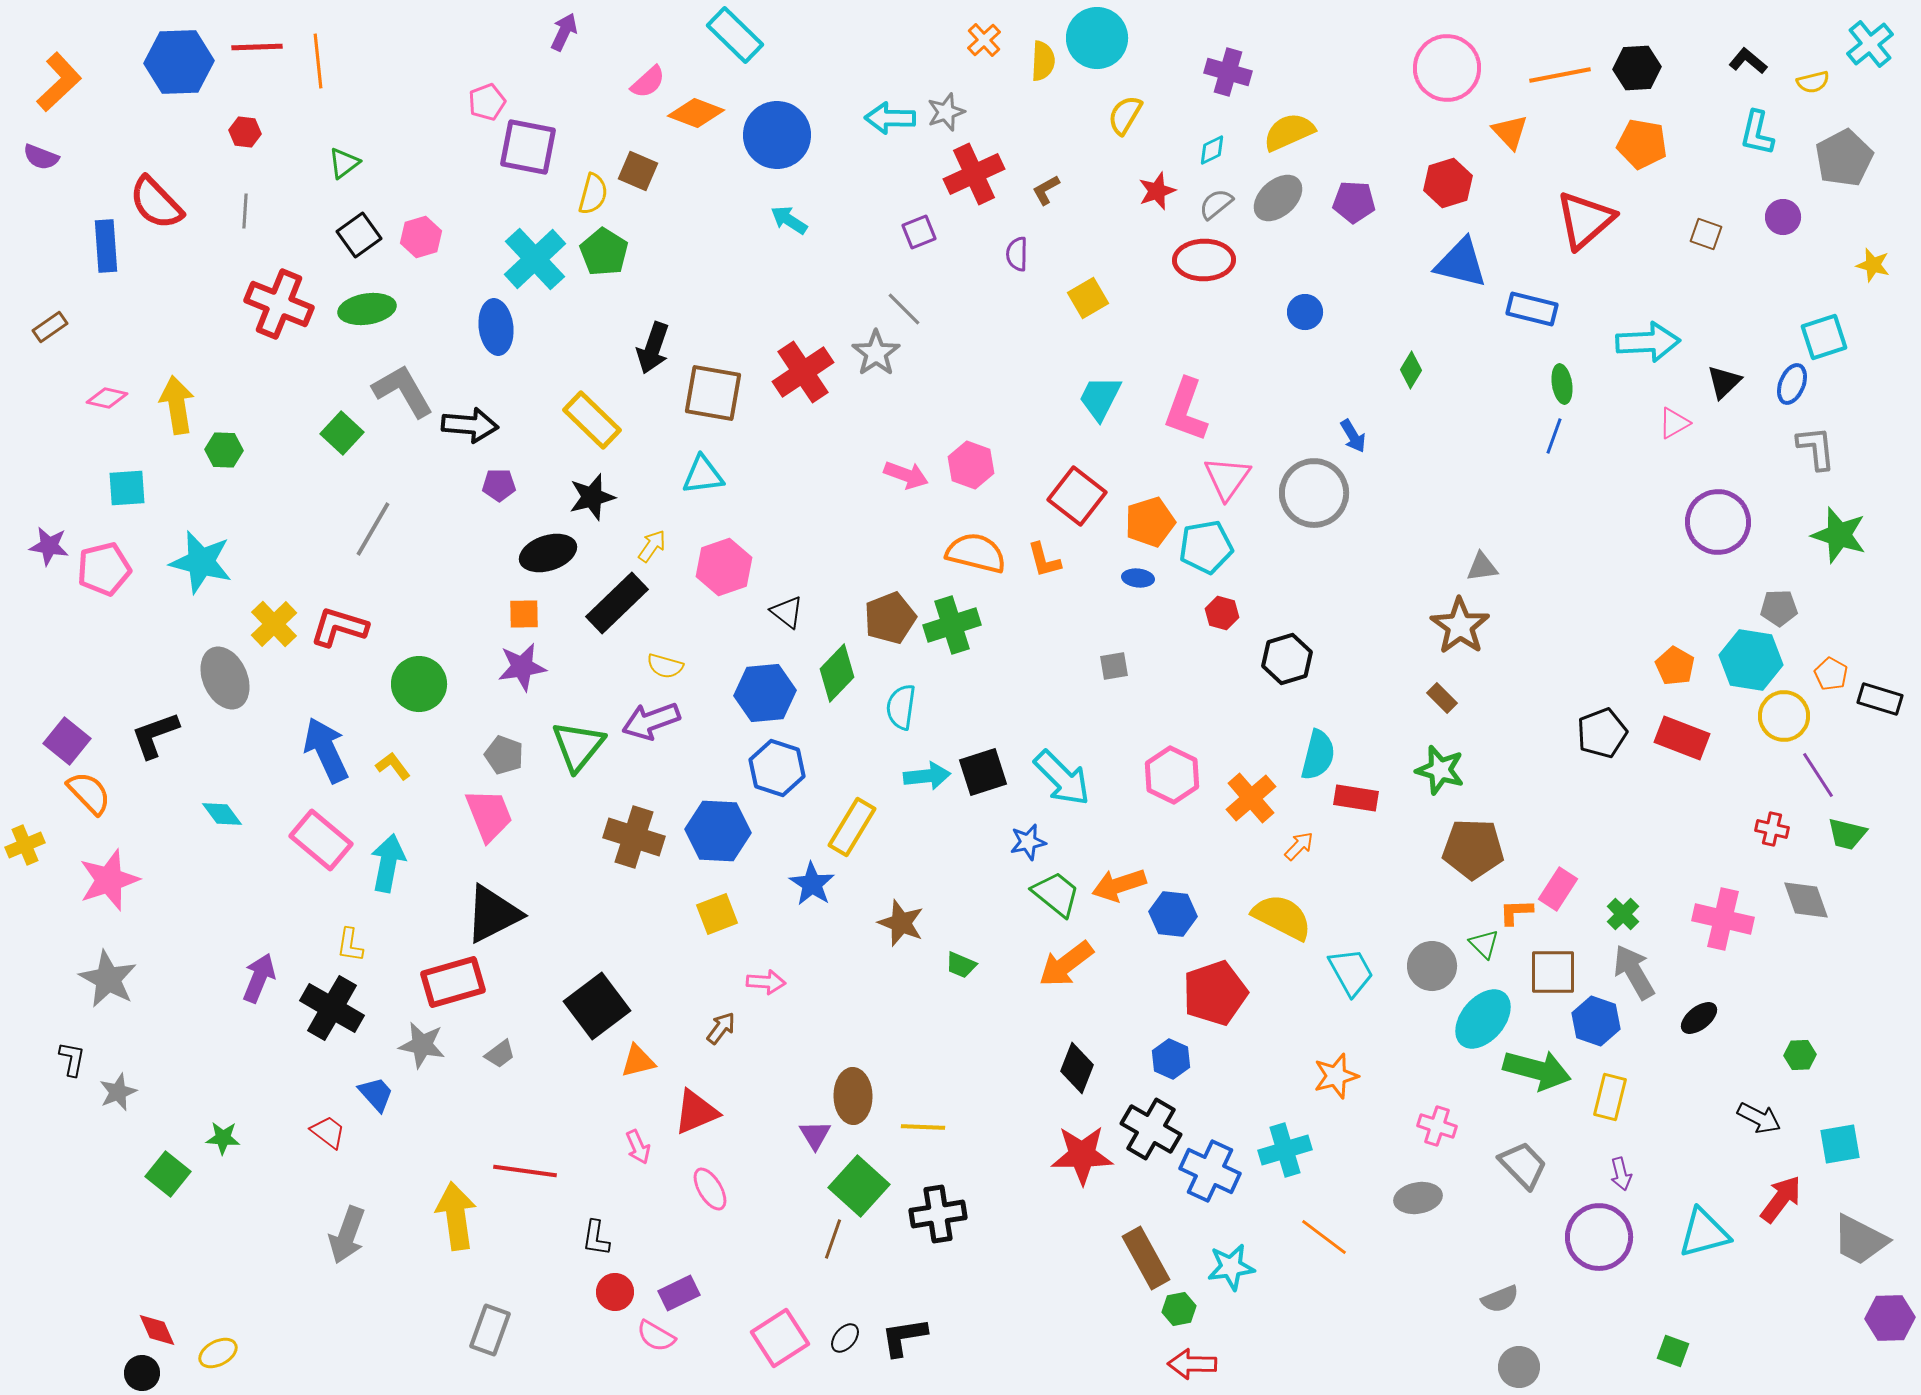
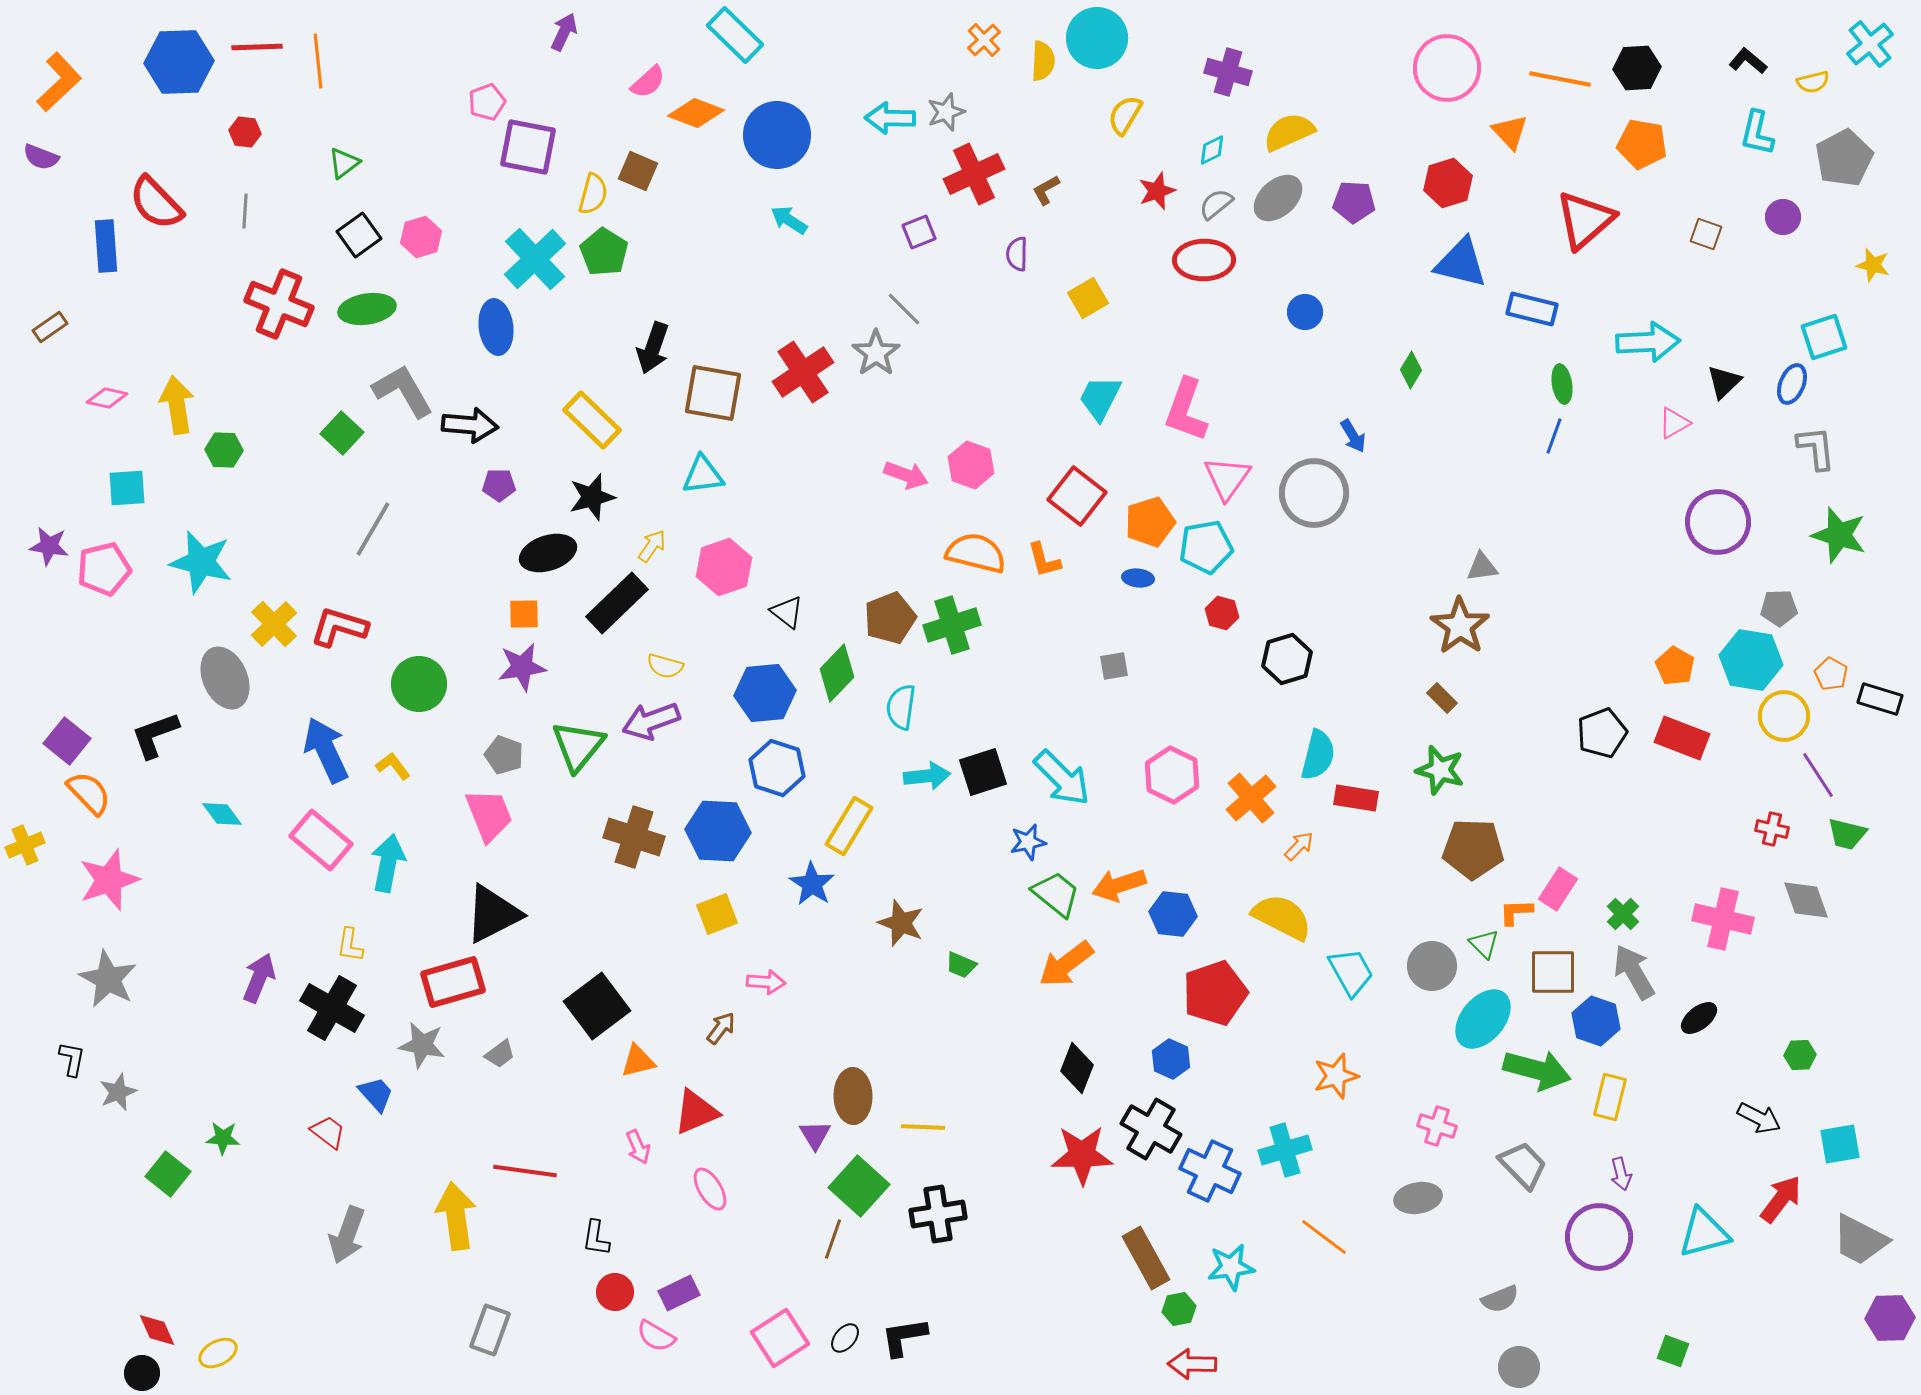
orange line at (1560, 75): moved 4 px down; rotated 22 degrees clockwise
yellow rectangle at (852, 827): moved 3 px left, 1 px up
